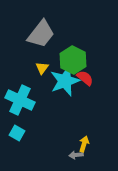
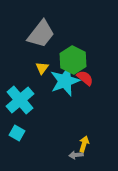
cyan cross: rotated 24 degrees clockwise
